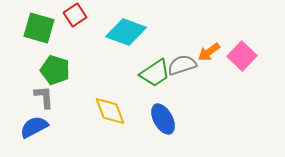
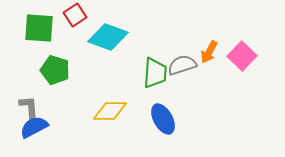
green square: rotated 12 degrees counterclockwise
cyan diamond: moved 18 px left, 5 px down
orange arrow: rotated 25 degrees counterclockwise
green trapezoid: rotated 52 degrees counterclockwise
gray L-shape: moved 15 px left, 10 px down
yellow diamond: rotated 68 degrees counterclockwise
